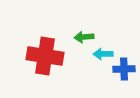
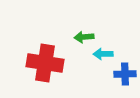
red cross: moved 7 px down
blue cross: moved 1 px right, 5 px down
